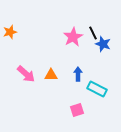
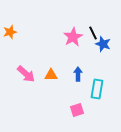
cyan rectangle: rotated 72 degrees clockwise
